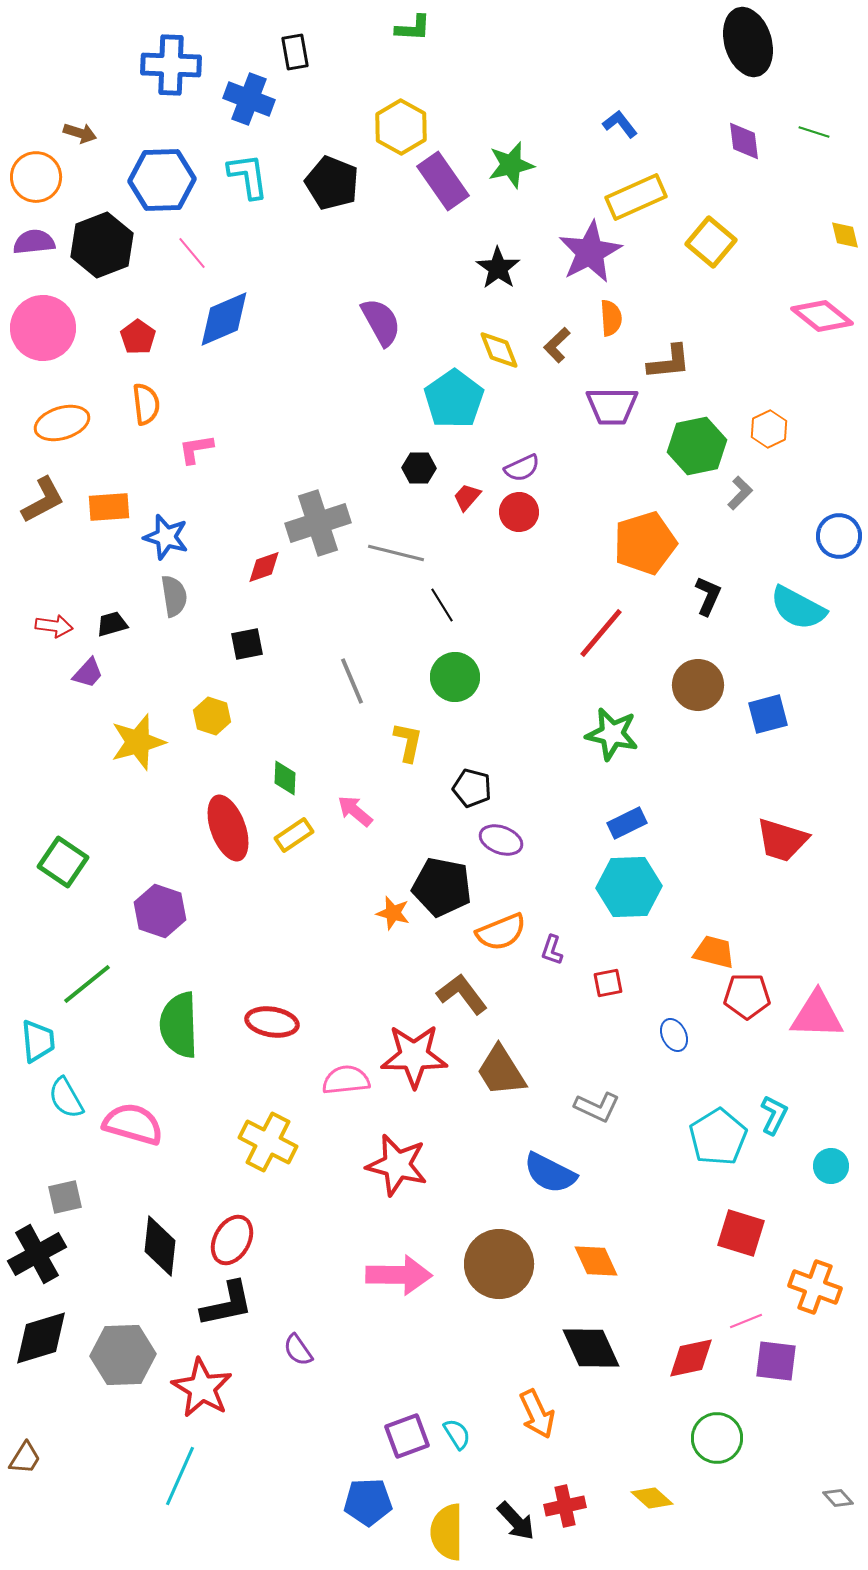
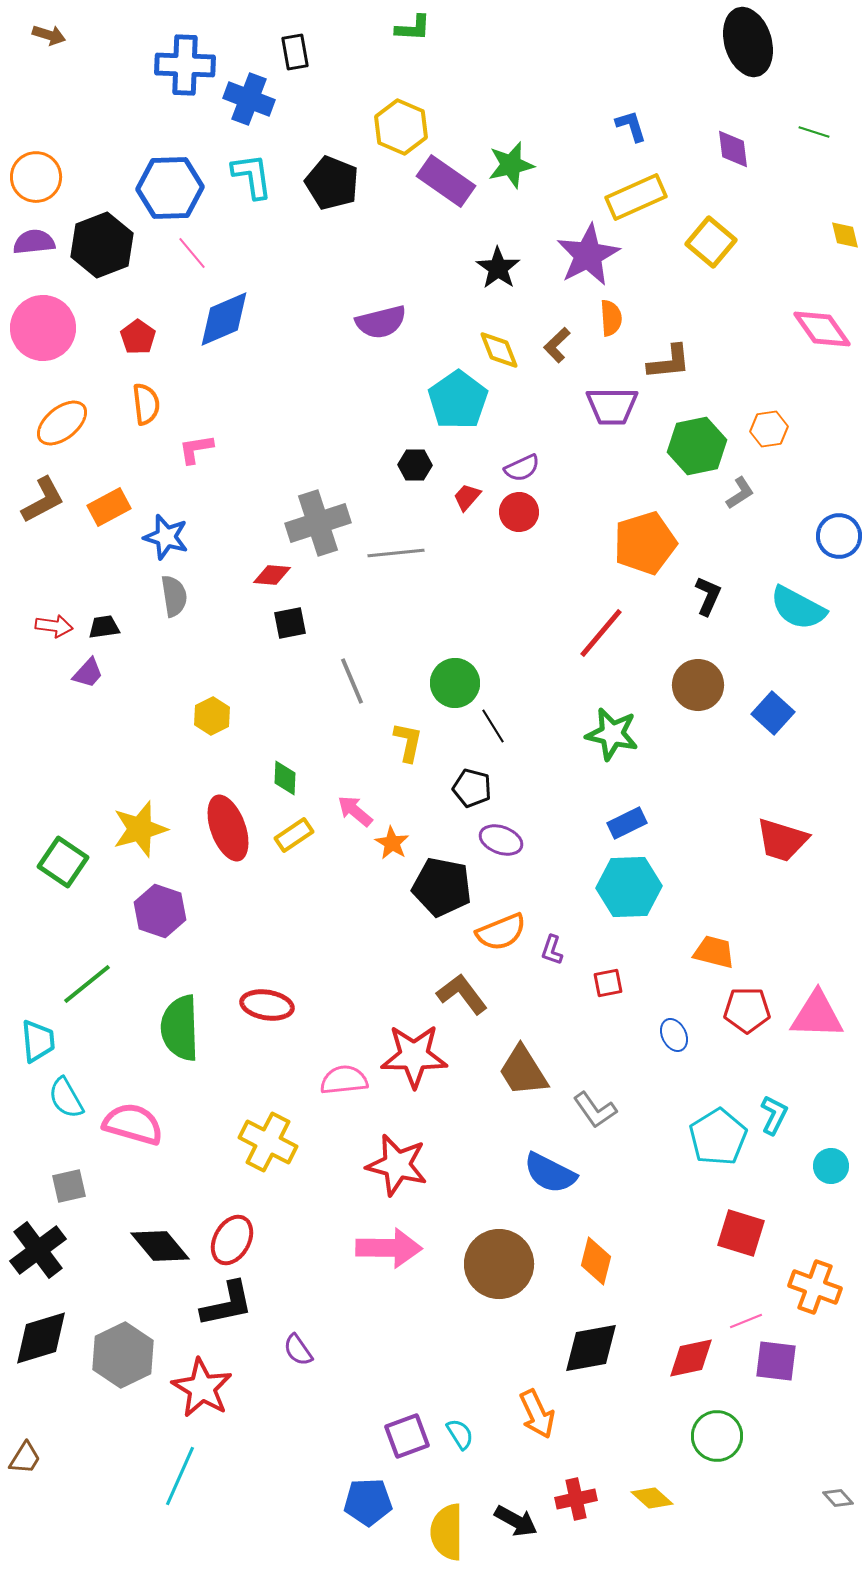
blue cross at (171, 65): moved 14 px right
blue L-shape at (620, 124): moved 11 px right, 2 px down; rotated 21 degrees clockwise
yellow hexagon at (401, 127): rotated 6 degrees counterclockwise
brown arrow at (80, 133): moved 31 px left, 98 px up
purple diamond at (744, 141): moved 11 px left, 8 px down
cyan L-shape at (248, 176): moved 4 px right
blue hexagon at (162, 180): moved 8 px right, 8 px down
purple rectangle at (443, 181): moved 3 px right; rotated 20 degrees counterclockwise
purple star at (590, 252): moved 2 px left, 3 px down
pink diamond at (822, 316): moved 13 px down; rotated 16 degrees clockwise
purple semicircle at (381, 322): rotated 105 degrees clockwise
cyan pentagon at (454, 399): moved 4 px right, 1 px down
orange ellipse at (62, 423): rotated 22 degrees counterclockwise
orange hexagon at (769, 429): rotated 18 degrees clockwise
black hexagon at (419, 468): moved 4 px left, 3 px up
gray L-shape at (740, 493): rotated 12 degrees clockwise
orange rectangle at (109, 507): rotated 24 degrees counterclockwise
gray line at (396, 553): rotated 20 degrees counterclockwise
red diamond at (264, 567): moved 8 px right, 8 px down; rotated 24 degrees clockwise
black line at (442, 605): moved 51 px right, 121 px down
black trapezoid at (112, 624): moved 8 px left, 3 px down; rotated 8 degrees clockwise
black square at (247, 644): moved 43 px right, 21 px up
green circle at (455, 677): moved 6 px down
blue square at (768, 714): moved 5 px right, 1 px up; rotated 33 degrees counterclockwise
yellow hexagon at (212, 716): rotated 15 degrees clockwise
yellow star at (138, 742): moved 2 px right, 87 px down
orange star at (393, 913): moved 1 px left, 70 px up; rotated 16 degrees clockwise
red pentagon at (747, 996): moved 14 px down
red ellipse at (272, 1022): moved 5 px left, 17 px up
green semicircle at (179, 1025): moved 1 px right, 3 px down
brown trapezoid at (501, 1071): moved 22 px right
pink semicircle at (346, 1080): moved 2 px left
gray L-shape at (597, 1107): moved 2 px left, 3 px down; rotated 30 degrees clockwise
gray square at (65, 1197): moved 4 px right, 11 px up
black diamond at (160, 1246): rotated 46 degrees counterclockwise
black cross at (37, 1254): moved 1 px right, 4 px up; rotated 8 degrees counterclockwise
orange diamond at (596, 1261): rotated 39 degrees clockwise
pink arrow at (399, 1275): moved 10 px left, 27 px up
black diamond at (591, 1348): rotated 76 degrees counterclockwise
gray hexagon at (123, 1355): rotated 24 degrees counterclockwise
cyan semicircle at (457, 1434): moved 3 px right
green circle at (717, 1438): moved 2 px up
red cross at (565, 1506): moved 11 px right, 7 px up
black arrow at (516, 1521): rotated 18 degrees counterclockwise
